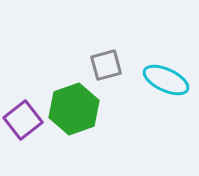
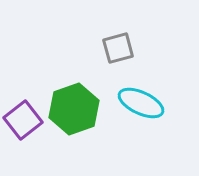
gray square: moved 12 px right, 17 px up
cyan ellipse: moved 25 px left, 23 px down
